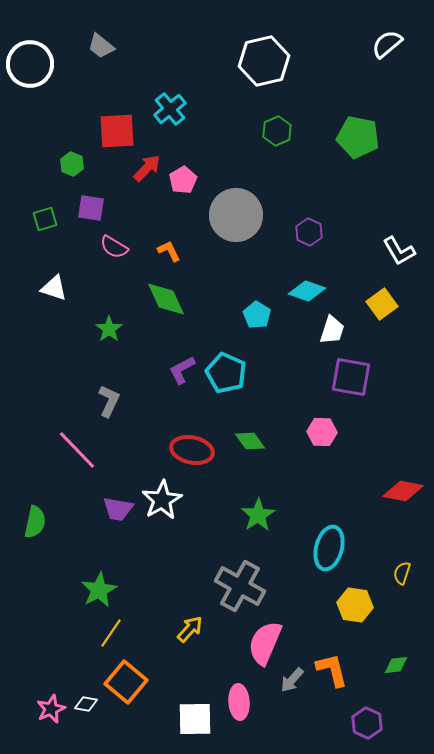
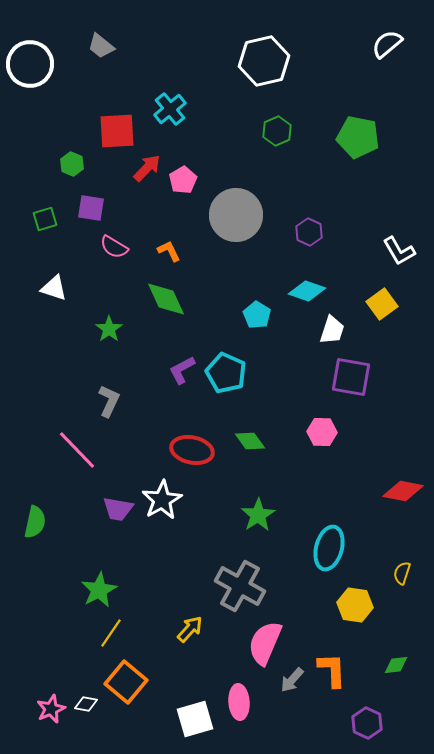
orange L-shape at (332, 670): rotated 12 degrees clockwise
white square at (195, 719): rotated 15 degrees counterclockwise
